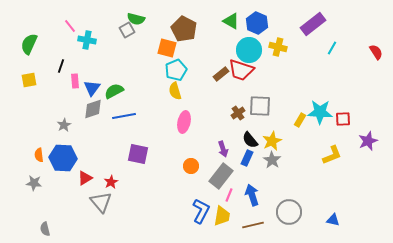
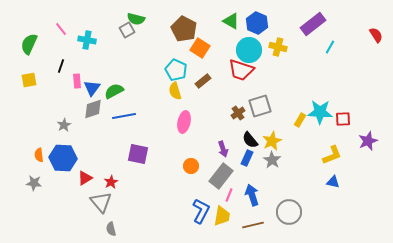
pink line at (70, 26): moved 9 px left, 3 px down
orange square at (167, 48): moved 33 px right; rotated 18 degrees clockwise
cyan line at (332, 48): moved 2 px left, 1 px up
red semicircle at (376, 52): moved 17 px up
cyan pentagon at (176, 70): rotated 25 degrees counterclockwise
brown rectangle at (221, 74): moved 18 px left, 7 px down
pink rectangle at (75, 81): moved 2 px right
gray square at (260, 106): rotated 20 degrees counterclockwise
blue triangle at (333, 220): moved 38 px up
gray semicircle at (45, 229): moved 66 px right
